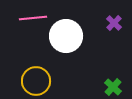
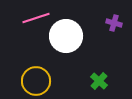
pink line: moved 3 px right; rotated 12 degrees counterclockwise
purple cross: rotated 28 degrees counterclockwise
green cross: moved 14 px left, 6 px up
